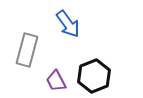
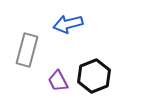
blue arrow: rotated 112 degrees clockwise
purple trapezoid: moved 2 px right
